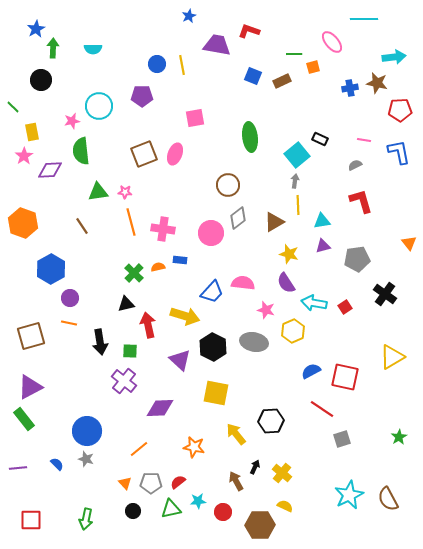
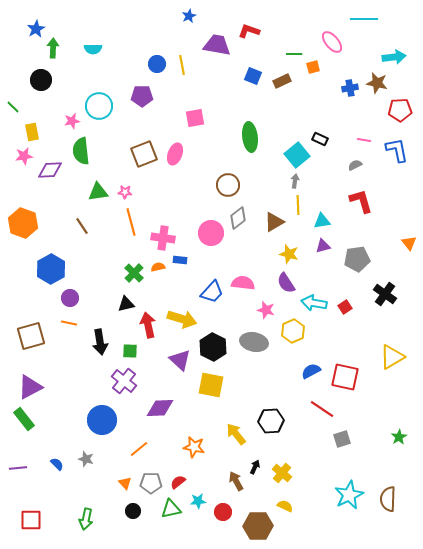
blue L-shape at (399, 152): moved 2 px left, 2 px up
pink star at (24, 156): rotated 24 degrees clockwise
pink cross at (163, 229): moved 9 px down
yellow arrow at (185, 316): moved 3 px left, 3 px down
yellow square at (216, 393): moved 5 px left, 8 px up
blue circle at (87, 431): moved 15 px right, 11 px up
brown semicircle at (388, 499): rotated 30 degrees clockwise
brown hexagon at (260, 525): moved 2 px left, 1 px down
